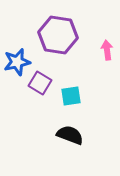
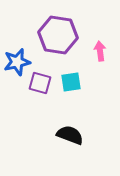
pink arrow: moved 7 px left, 1 px down
purple square: rotated 15 degrees counterclockwise
cyan square: moved 14 px up
